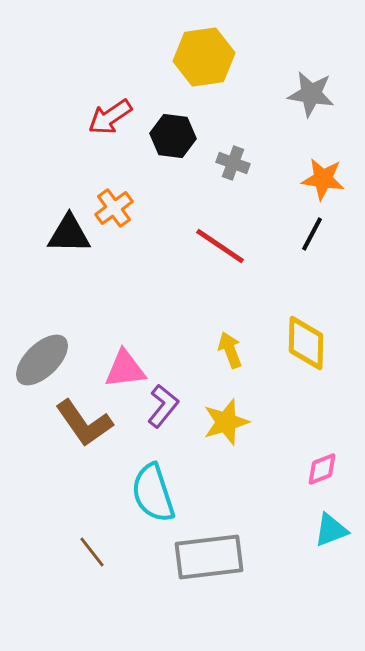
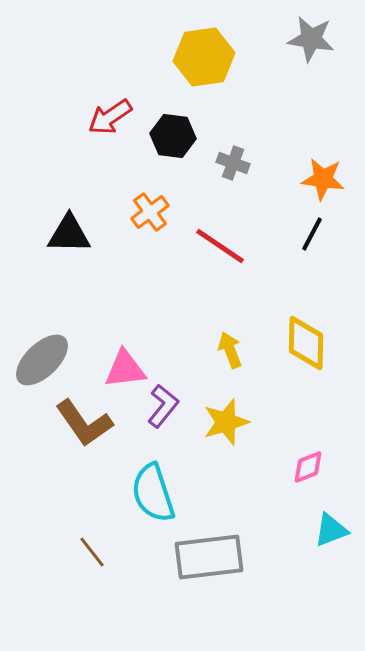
gray star: moved 55 px up
orange cross: moved 36 px right, 4 px down
pink diamond: moved 14 px left, 2 px up
